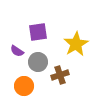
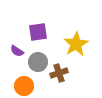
brown cross: moved 1 px left, 2 px up
